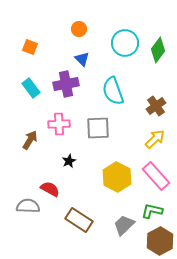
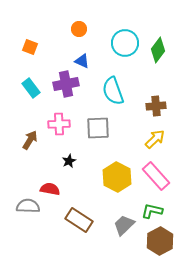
blue triangle: moved 2 px down; rotated 21 degrees counterclockwise
brown cross: rotated 30 degrees clockwise
red semicircle: rotated 18 degrees counterclockwise
